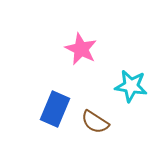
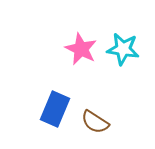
cyan star: moved 8 px left, 37 px up
